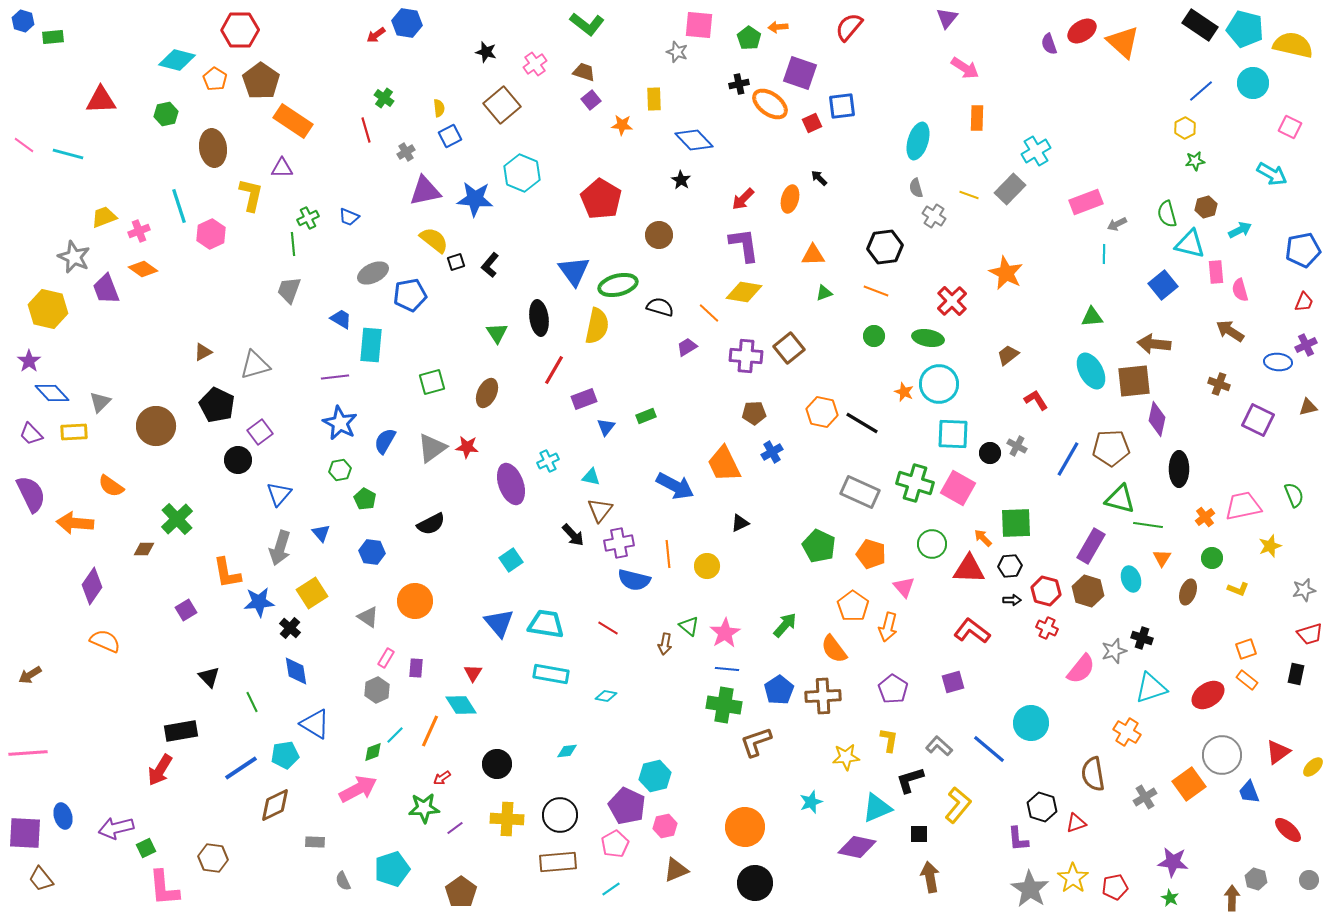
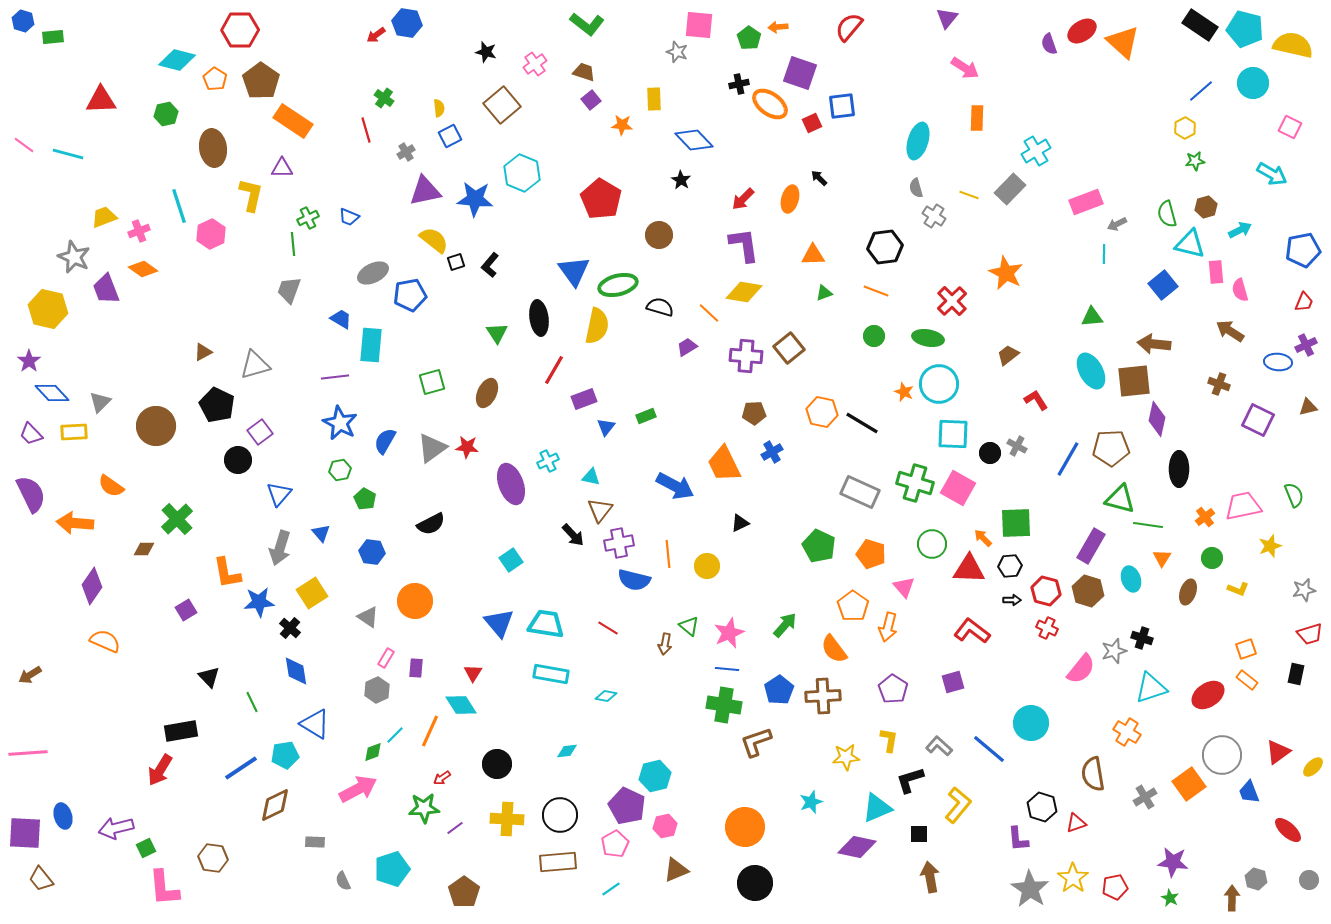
pink star at (725, 633): moved 4 px right; rotated 8 degrees clockwise
brown pentagon at (461, 892): moved 3 px right
